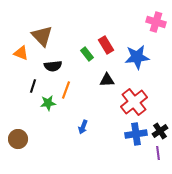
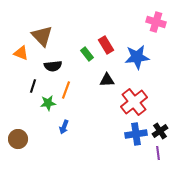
blue arrow: moved 19 px left
